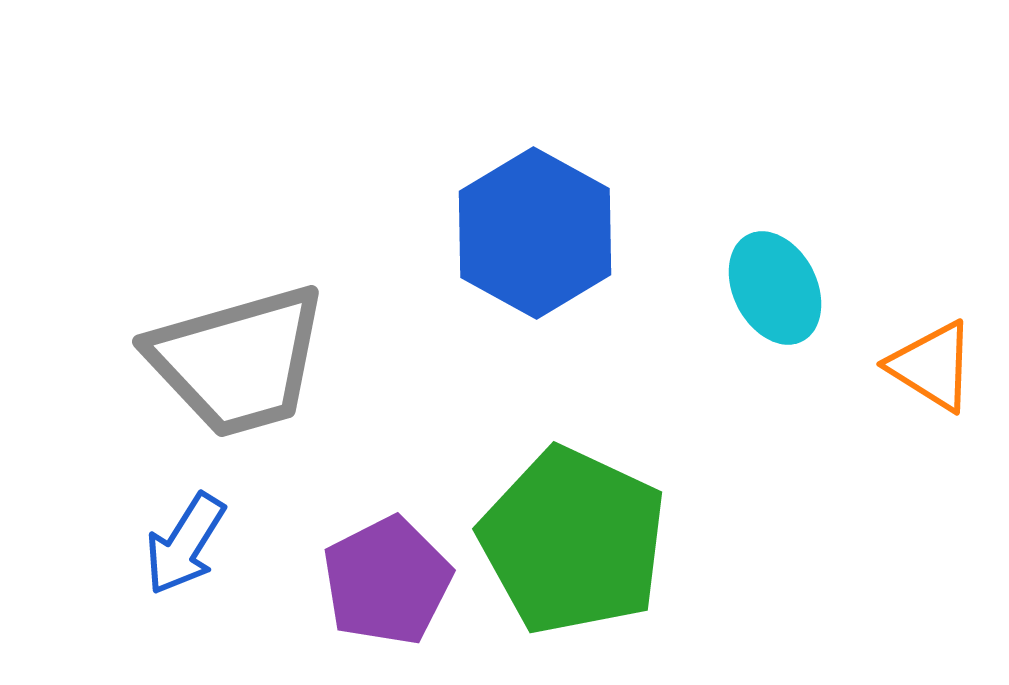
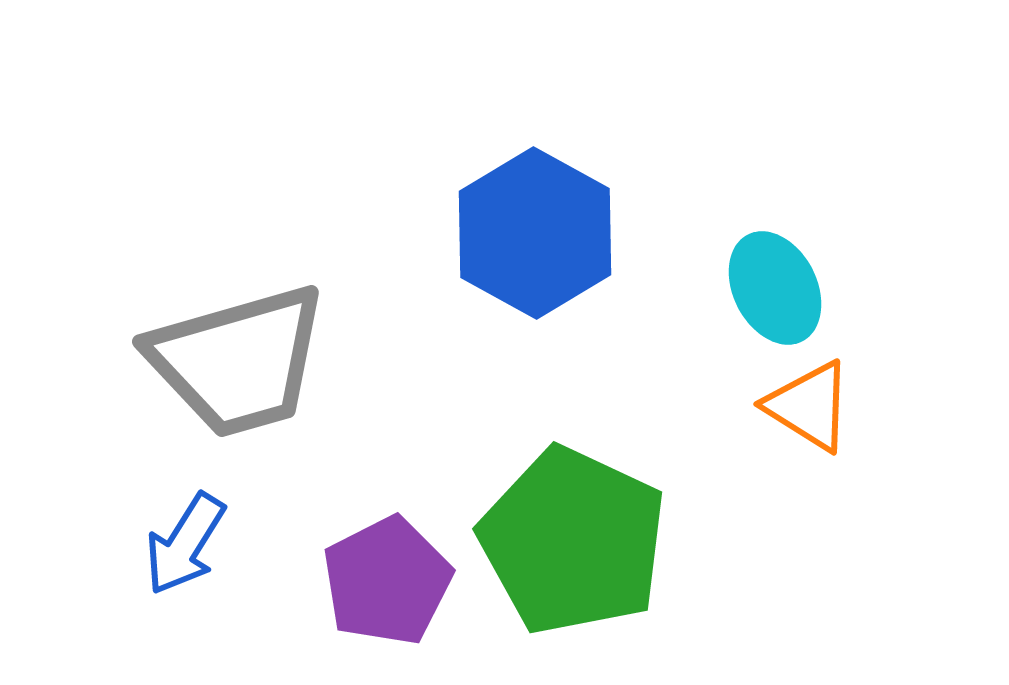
orange triangle: moved 123 px left, 40 px down
